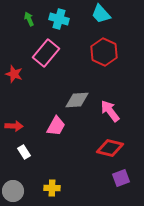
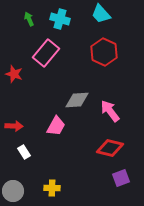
cyan cross: moved 1 px right
